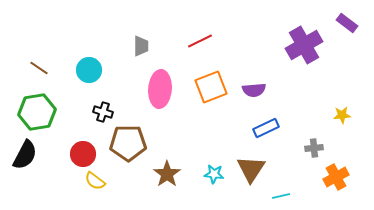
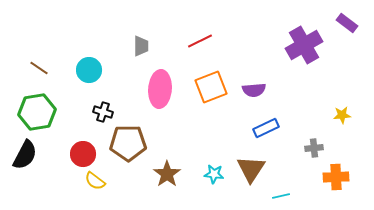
orange cross: rotated 25 degrees clockwise
